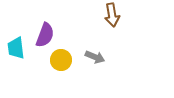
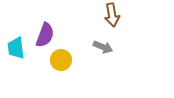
gray arrow: moved 8 px right, 10 px up
